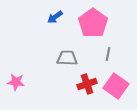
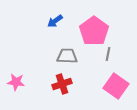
blue arrow: moved 4 px down
pink pentagon: moved 1 px right, 8 px down
gray trapezoid: moved 2 px up
red cross: moved 25 px left
